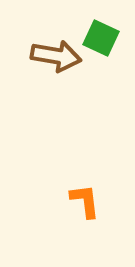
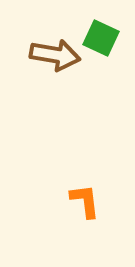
brown arrow: moved 1 px left, 1 px up
